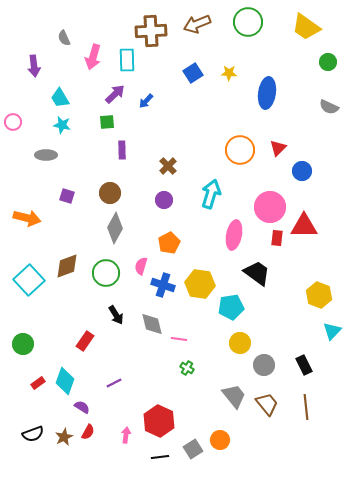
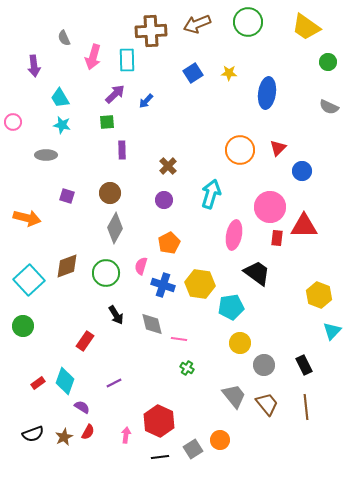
green circle at (23, 344): moved 18 px up
